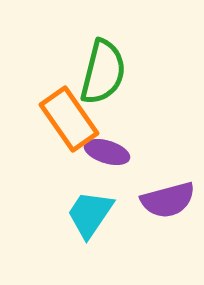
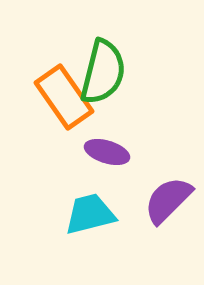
orange rectangle: moved 5 px left, 22 px up
purple semicircle: rotated 150 degrees clockwise
cyan trapezoid: rotated 42 degrees clockwise
